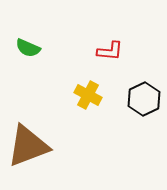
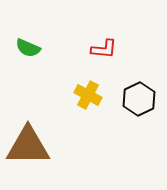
red L-shape: moved 6 px left, 2 px up
black hexagon: moved 5 px left
brown triangle: rotated 21 degrees clockwise
